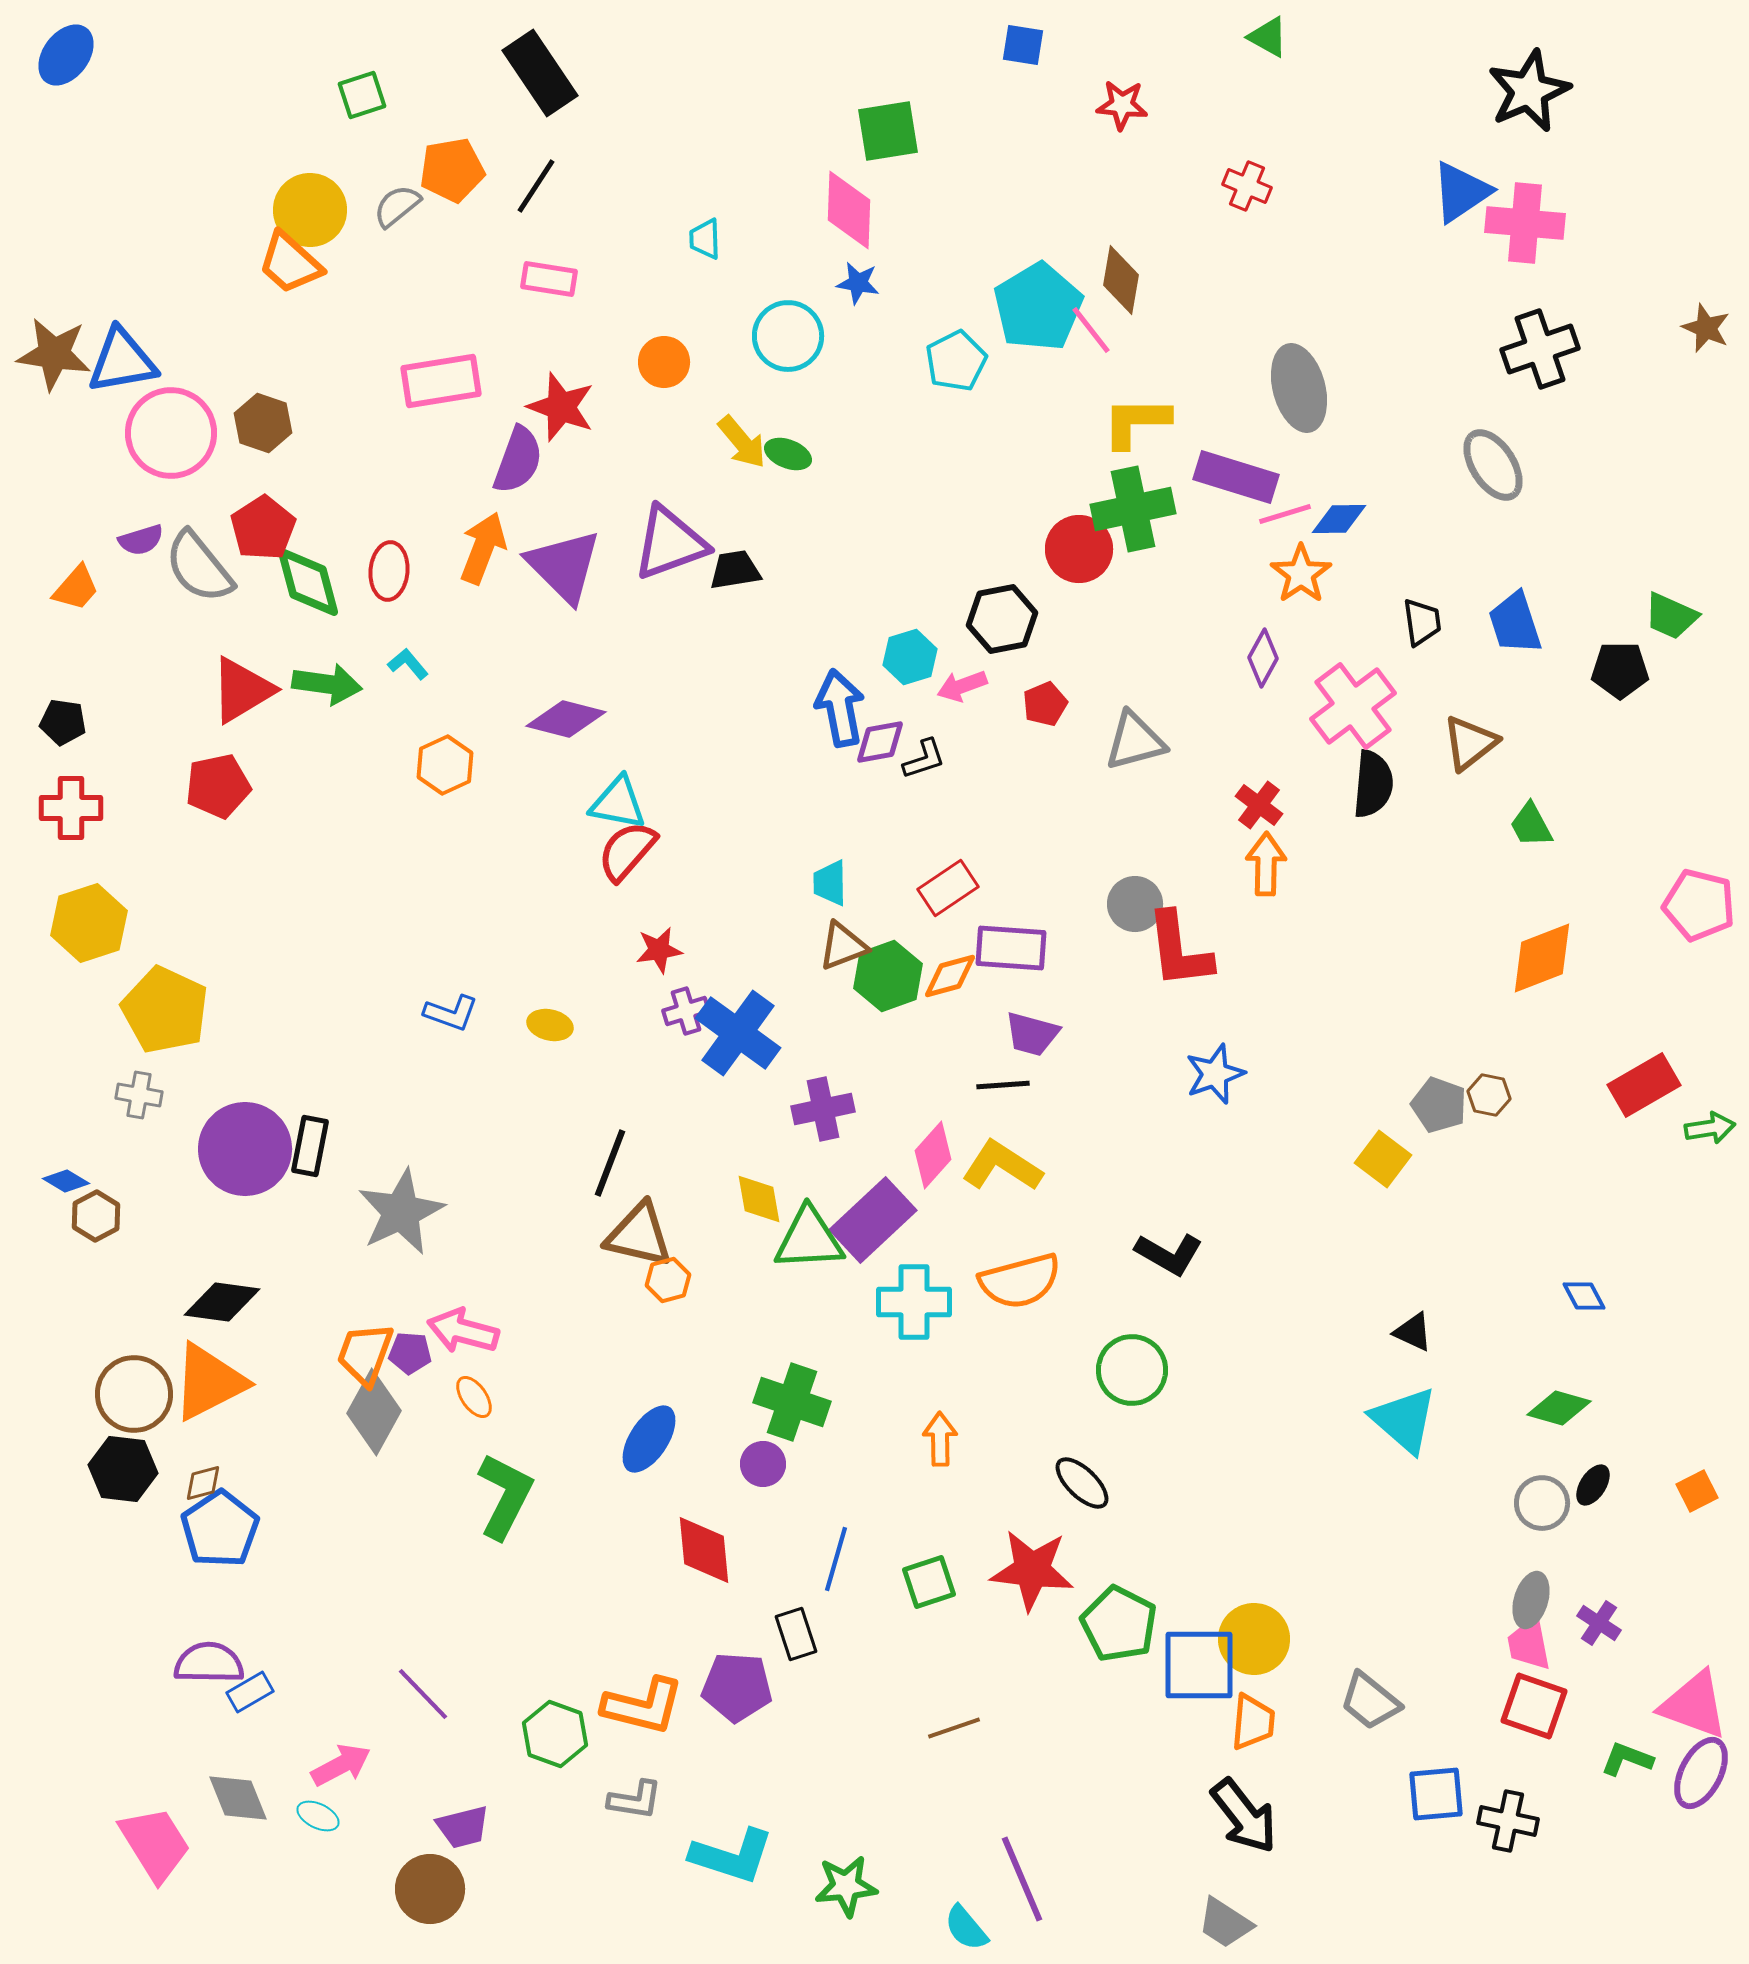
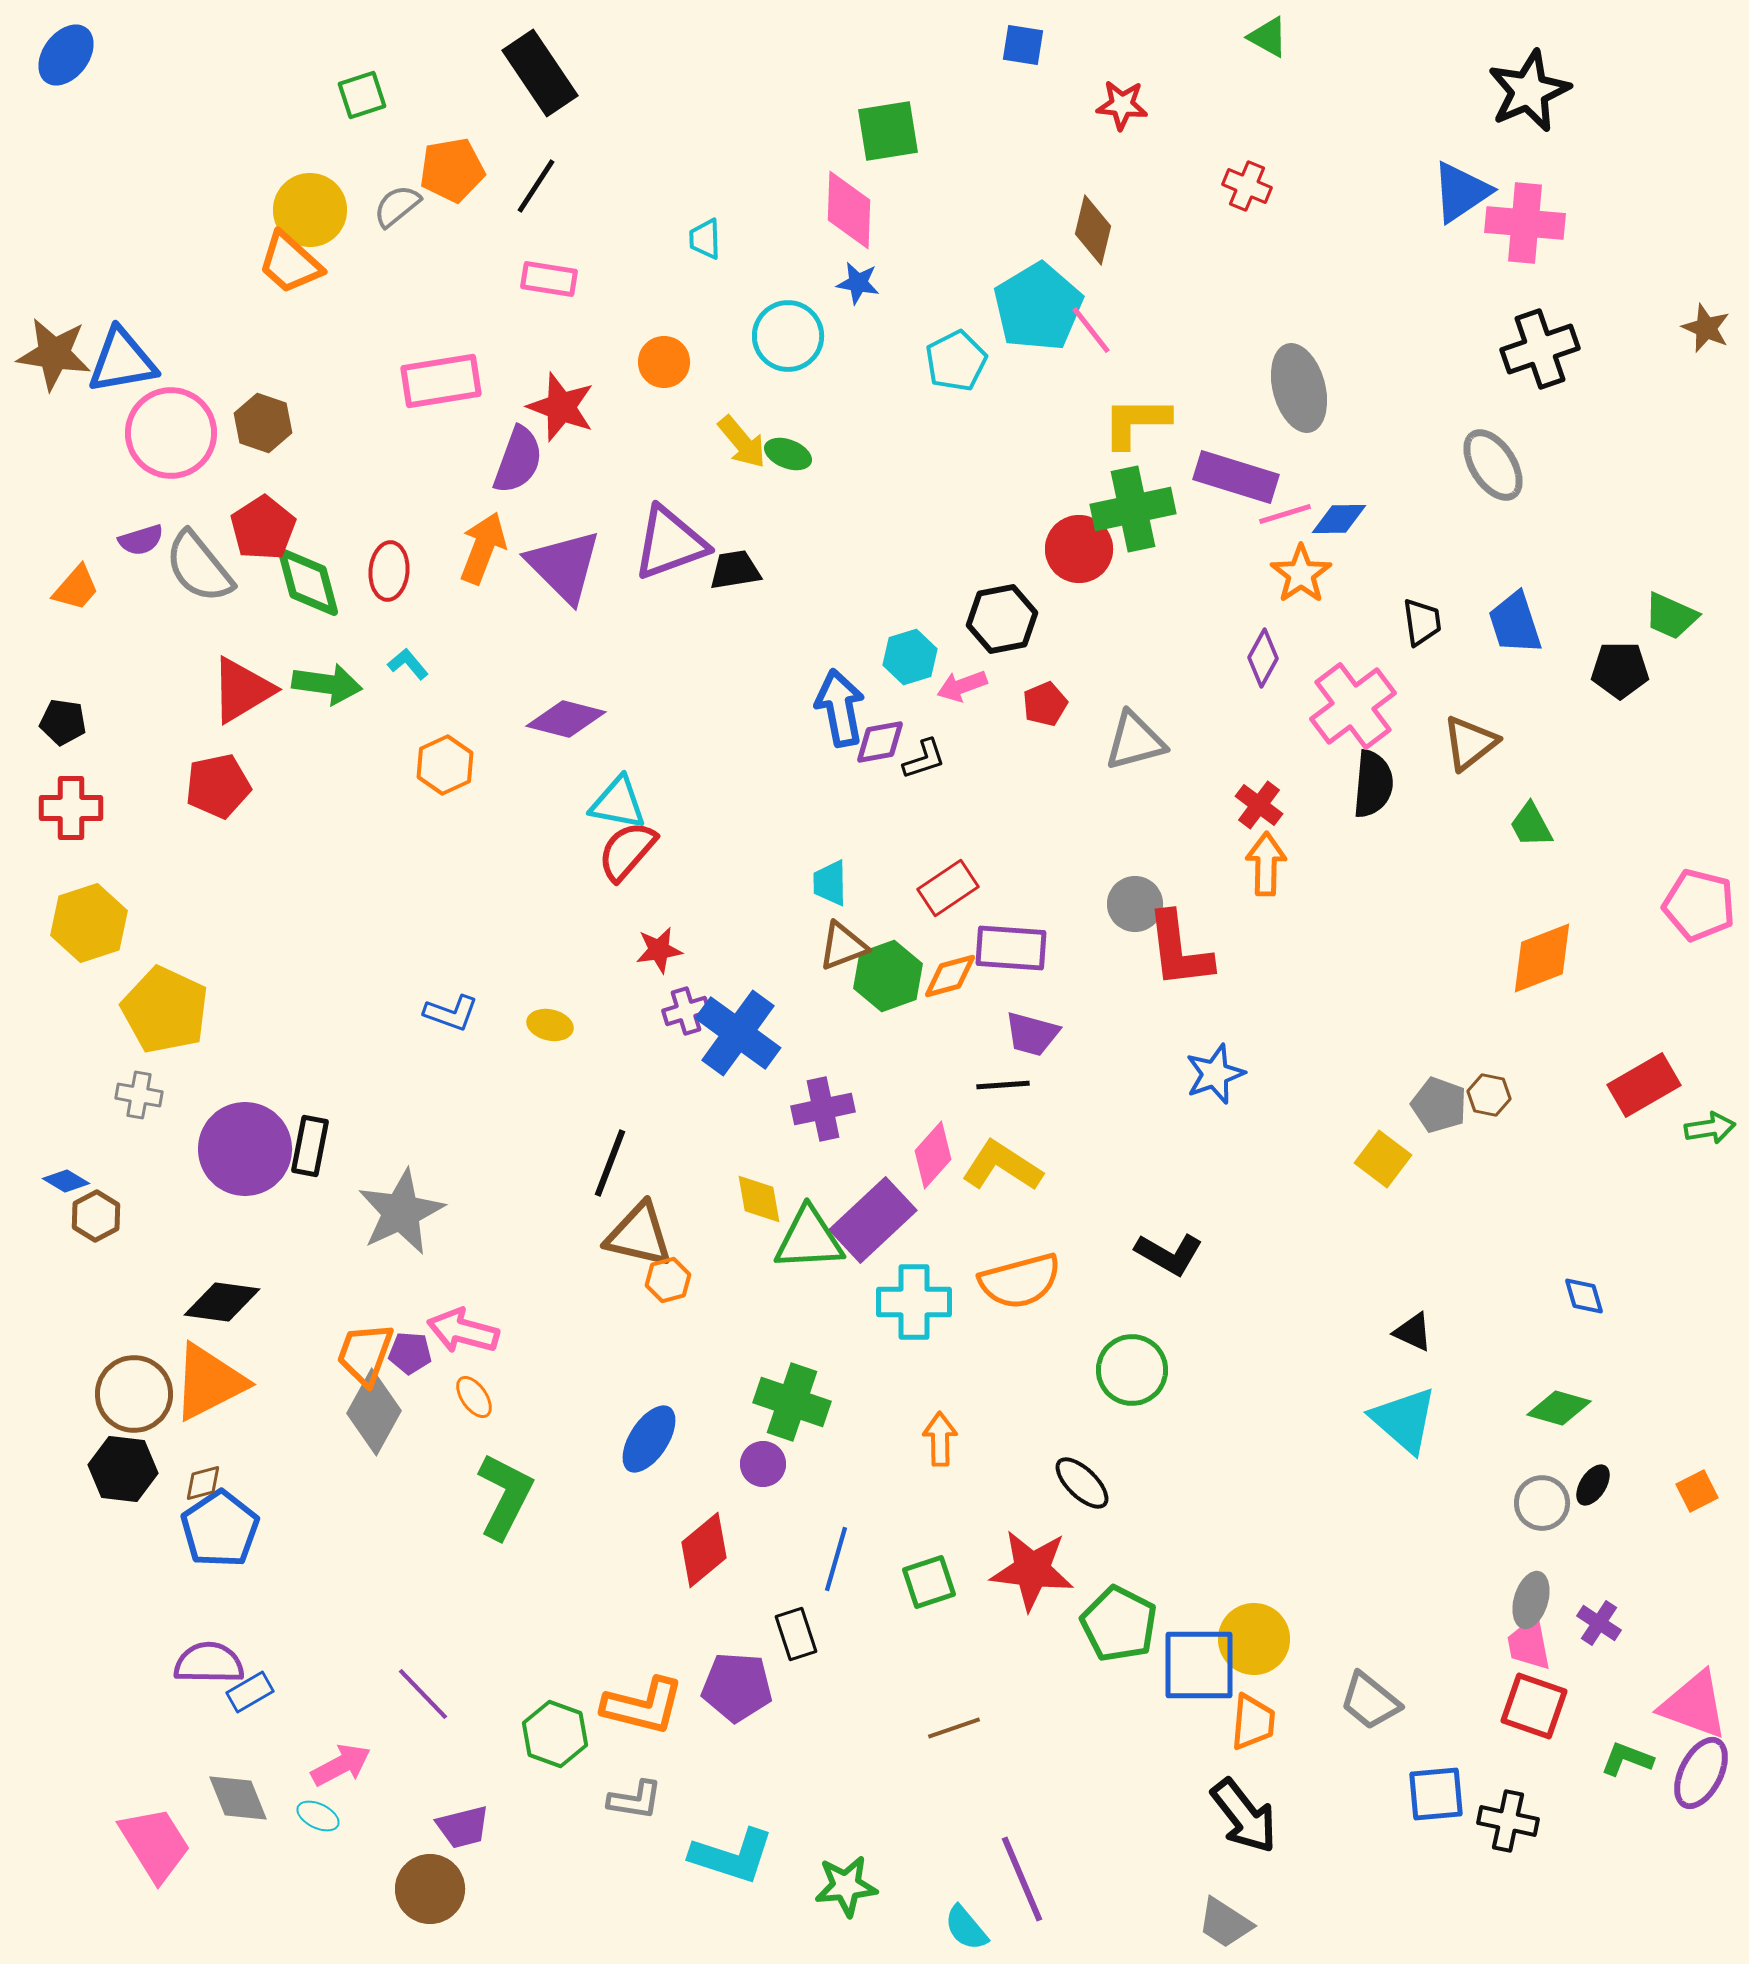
brown diamond at (1121, 280): moved 28 px left, 50 px up; rotated 4 degrees clockwise
blue diamond at (1584, 1296): rotated 12 degrees clockwise
red diamond at (704, 1550): rotated 56 degrees clockwise
